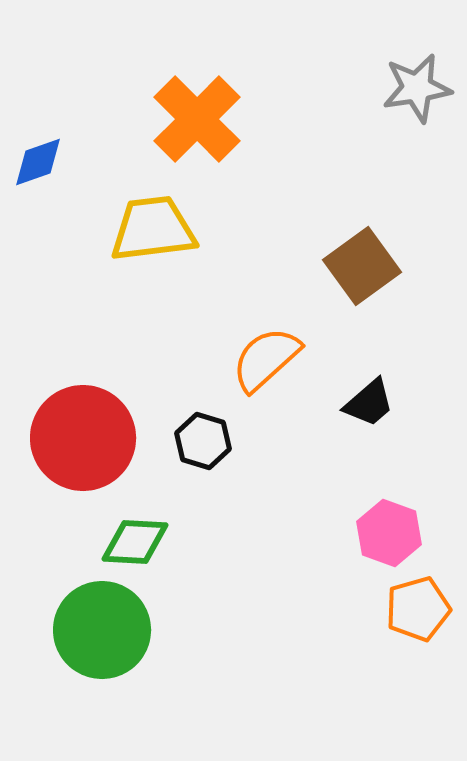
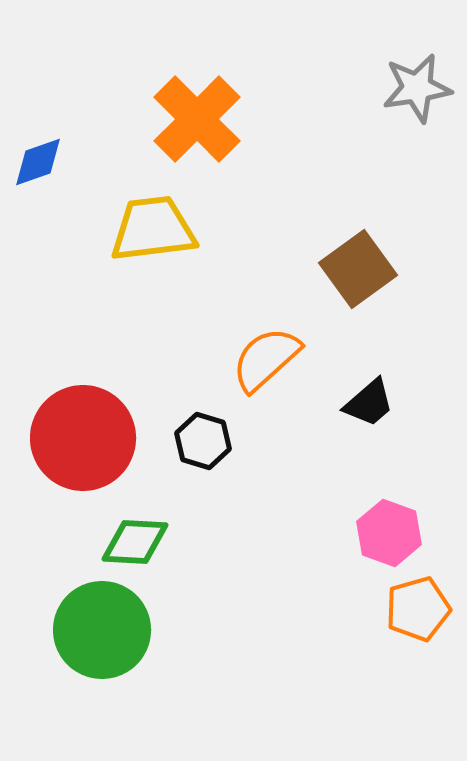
brown square: moved 4 px left, 3 px down
